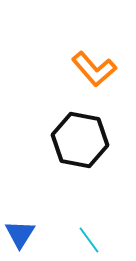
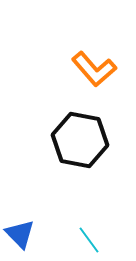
blue triangle: rotated 16 degrees counterclockwise
